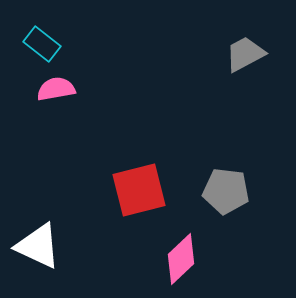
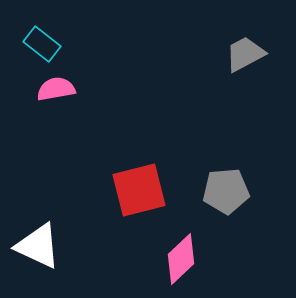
gray pentagon: rotated 12 degrees counterclockwise
